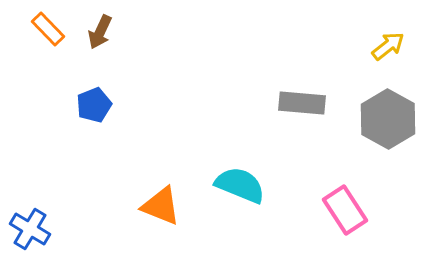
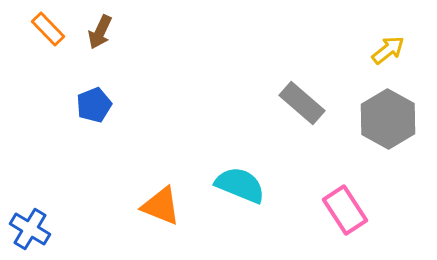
yellow arrow: moved 4 px down
gray rectangle: rotated 36 degrees clockwise
